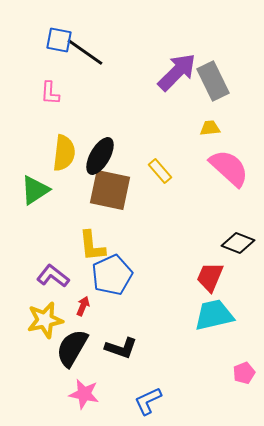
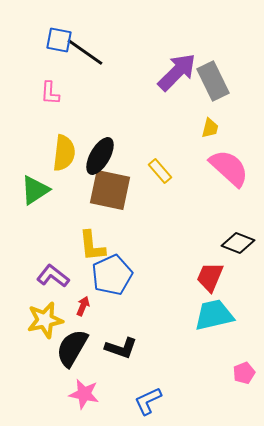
yellow trapezoid: rotated 110 degrees clockwise
